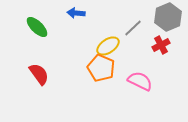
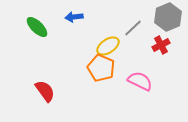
blue arrow: moved 2 px left, 4 px down; rotated 12 degrees counterclockwise
red semicircle: moved 6 px right, 17 px down
